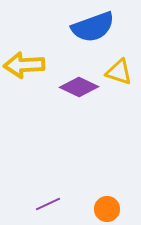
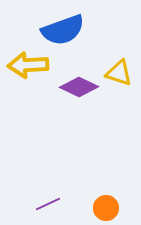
blue semicircle: moved 30 px left, 3 px down
yellow arrow: moved 4 px right
yellow triangle: moved 1 px down
orange circle: moved 1 px left, 1 px up
